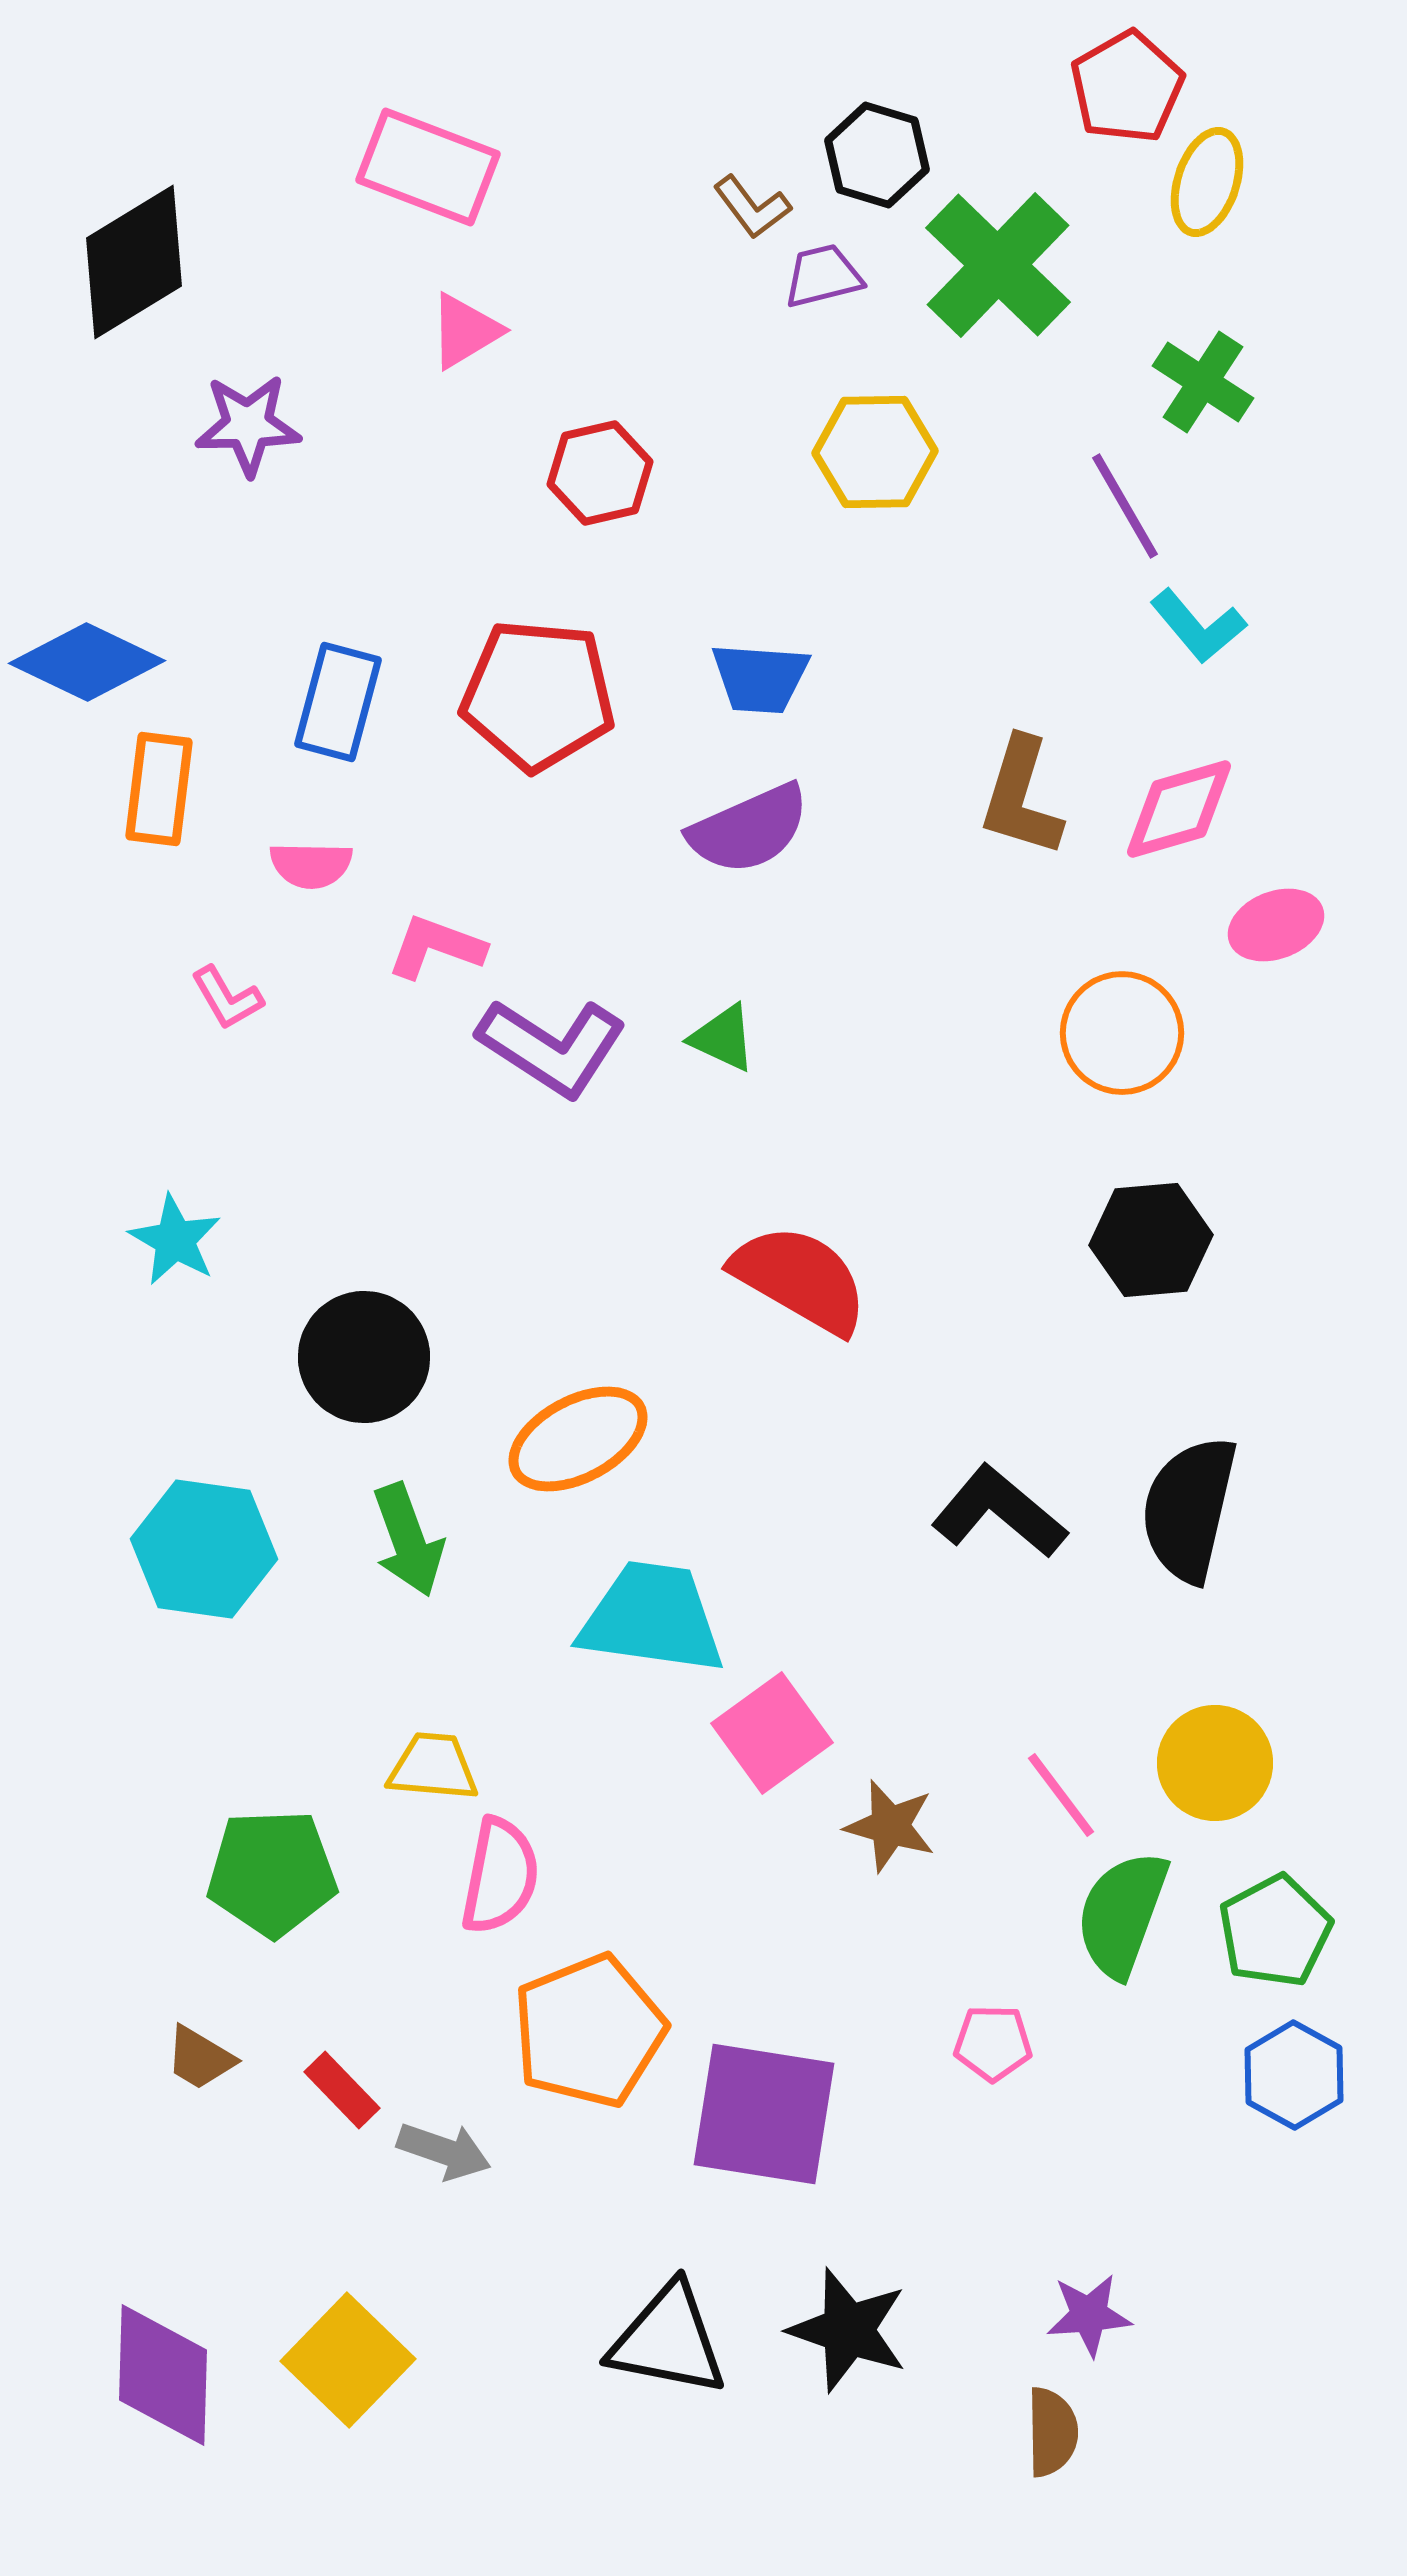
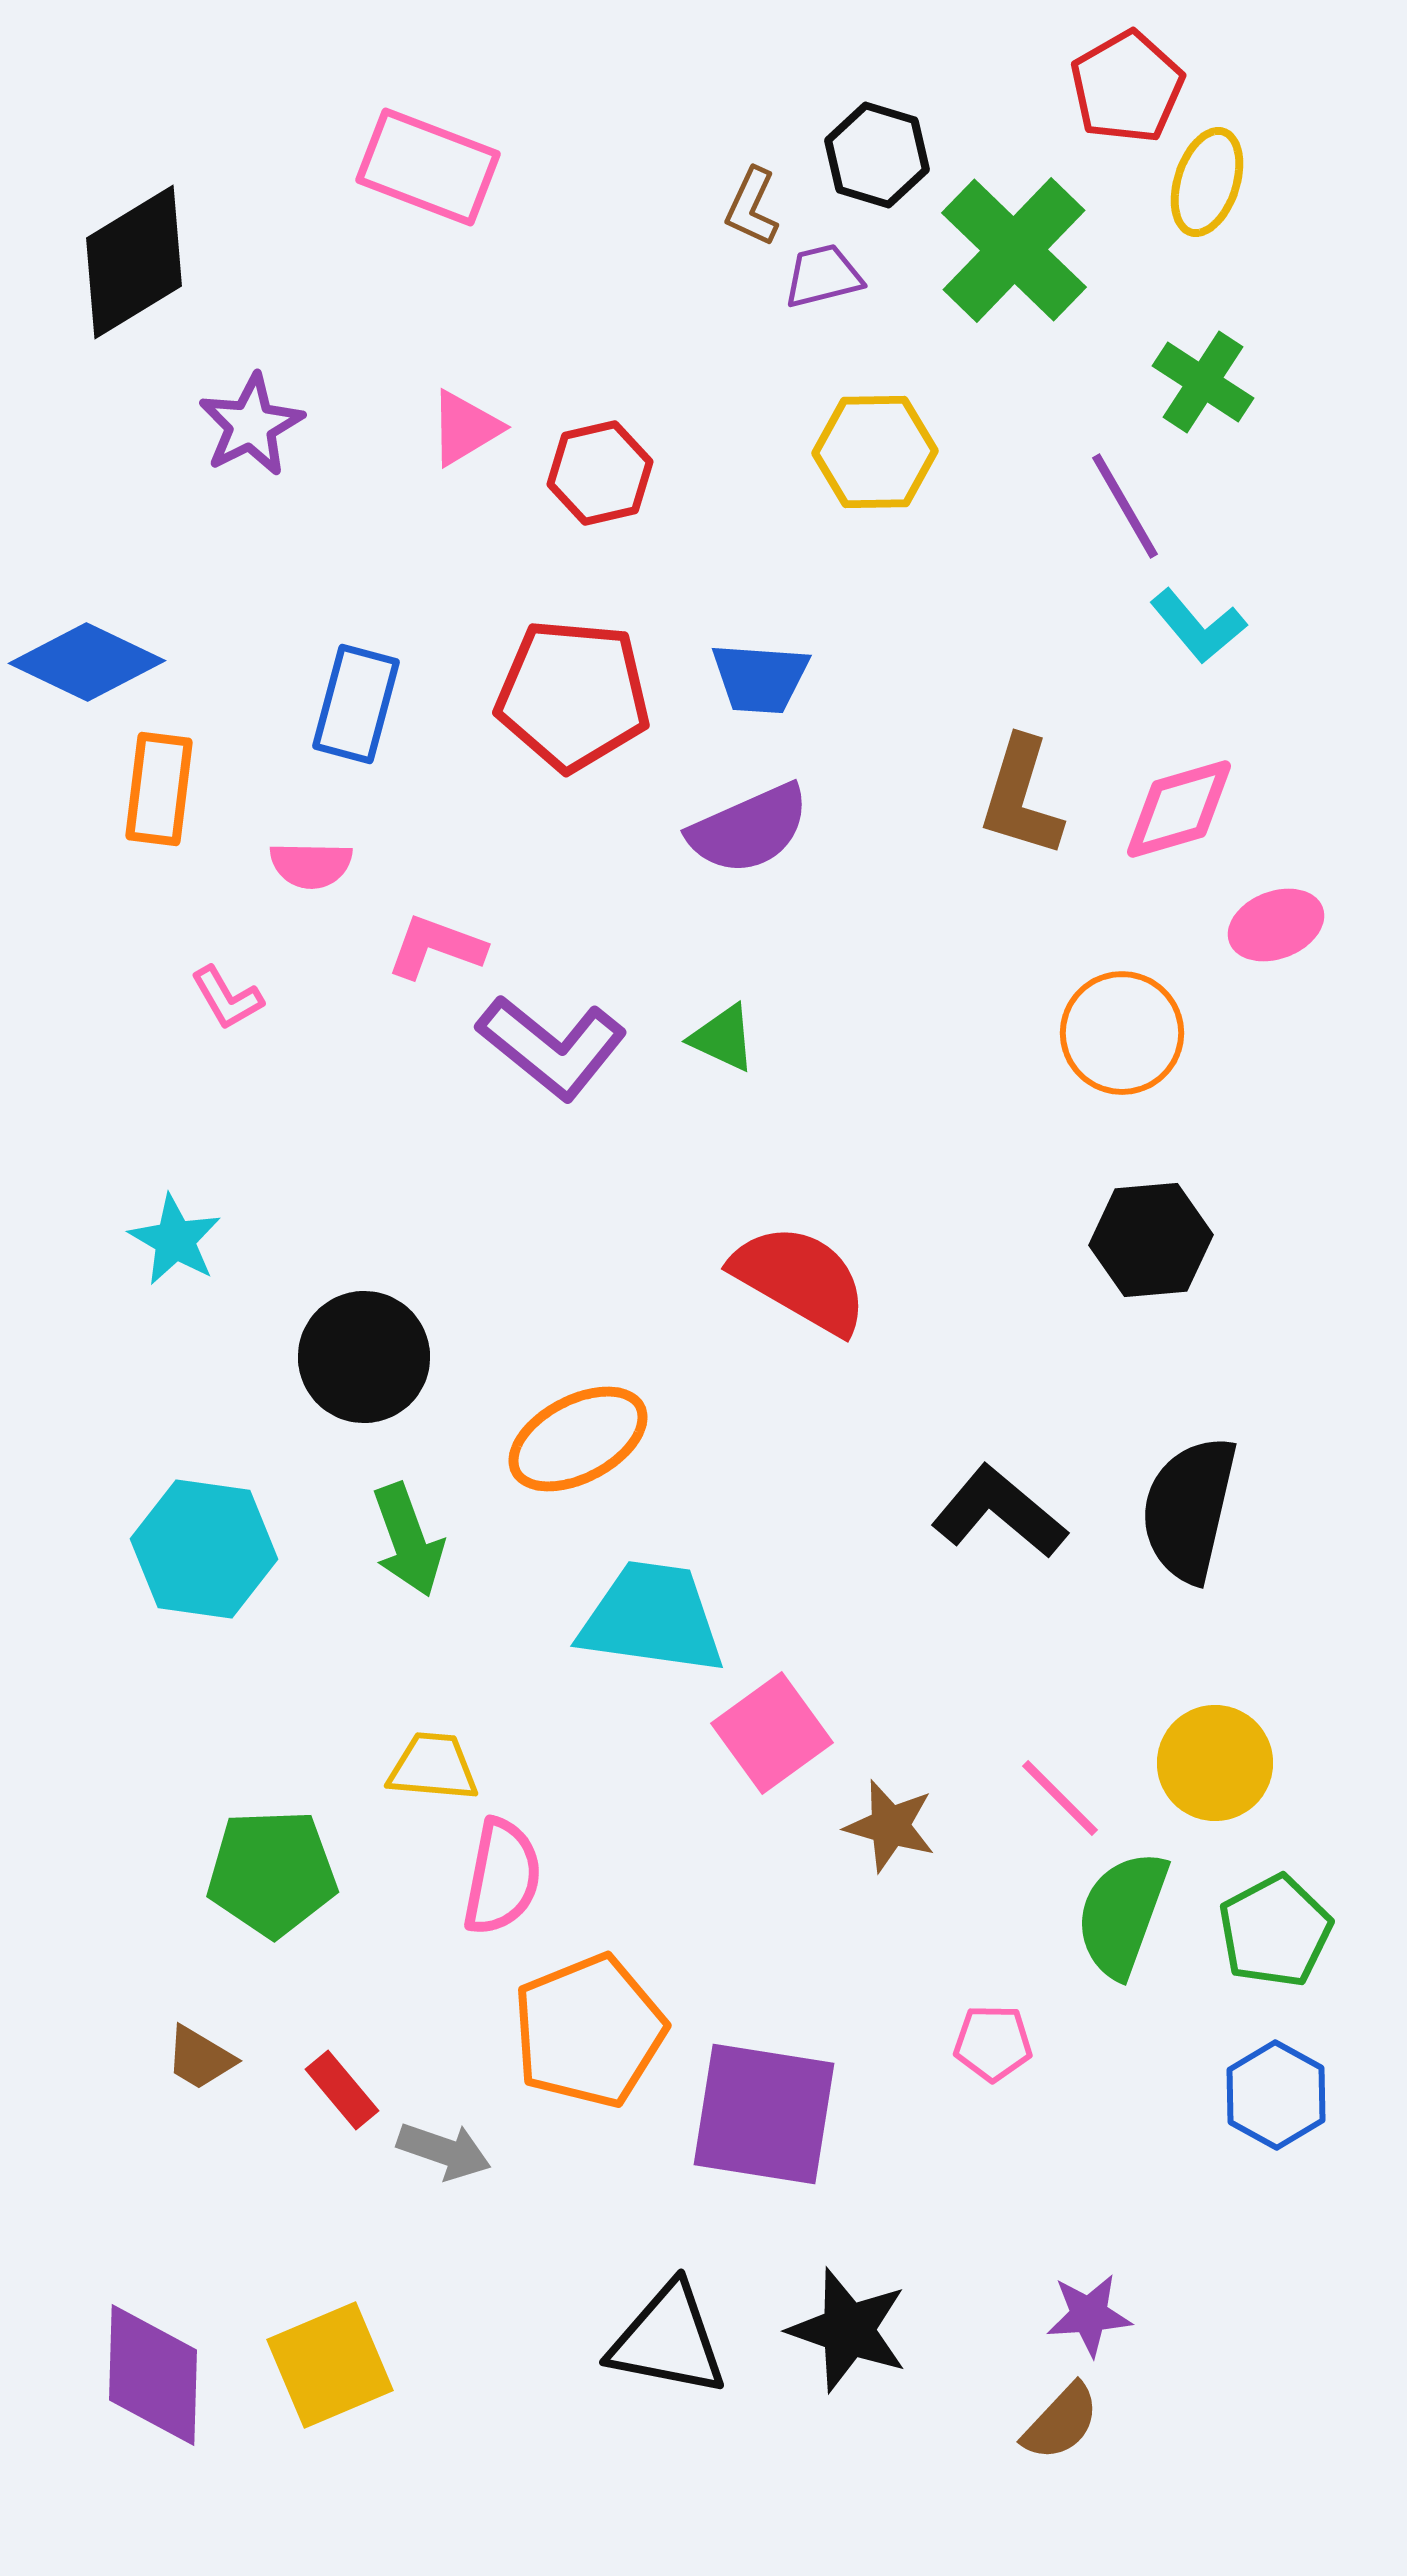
brown L-shape at (752, 207): rotated 62 degrees clockwise
green cross at (998, 265): moved 16 px right, 15 px up
pink triangle at (465, 331): moved 97 px down
purple star at (248, 425): moved 3 px right; rotated 26 degrees counterclockwise
red pentagon at (538, 695): moved 35 px right
blue rectangle at (338, 702): moved 18 px right, 2 px down
purple L-shape at (552, 1047): rotated 6 degrees clockwise
pink line at (1061, 1795): moved 1 px left, 3 px down; rotated 8 degrees counterclockwise
pink semicircle at (500, 1876): moved 2 px right, 1 px down
blue hexagon at (1294, 2075): moved 18 px left, 20 px down
red rectangle at (342, 2090): rotated 4 degrees clockwise
yellow square at (348, 2360): moved 18 px left, 5 px down; rotated 23 degrees clockwise
purple diamond at (163, 2375): moved 10 px left
brown semicircle at (1052, 2432): moved 9 px right, 10 px up; rotated 44 degrees clockwise
